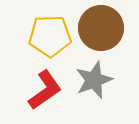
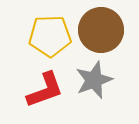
brown circle: moved 2 px down
red L-shape: rotated 15 degrees clockwise
